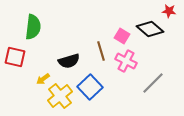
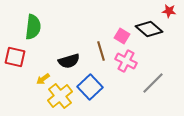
black diamond: moved 1 px left
